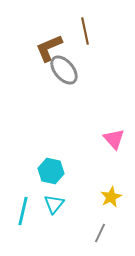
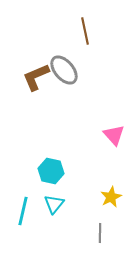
brown L-shape: moved 13 px left, 29 px down
pink triangle: moved 4 px up
gray line: rotated 24 degrees counterclockwise
